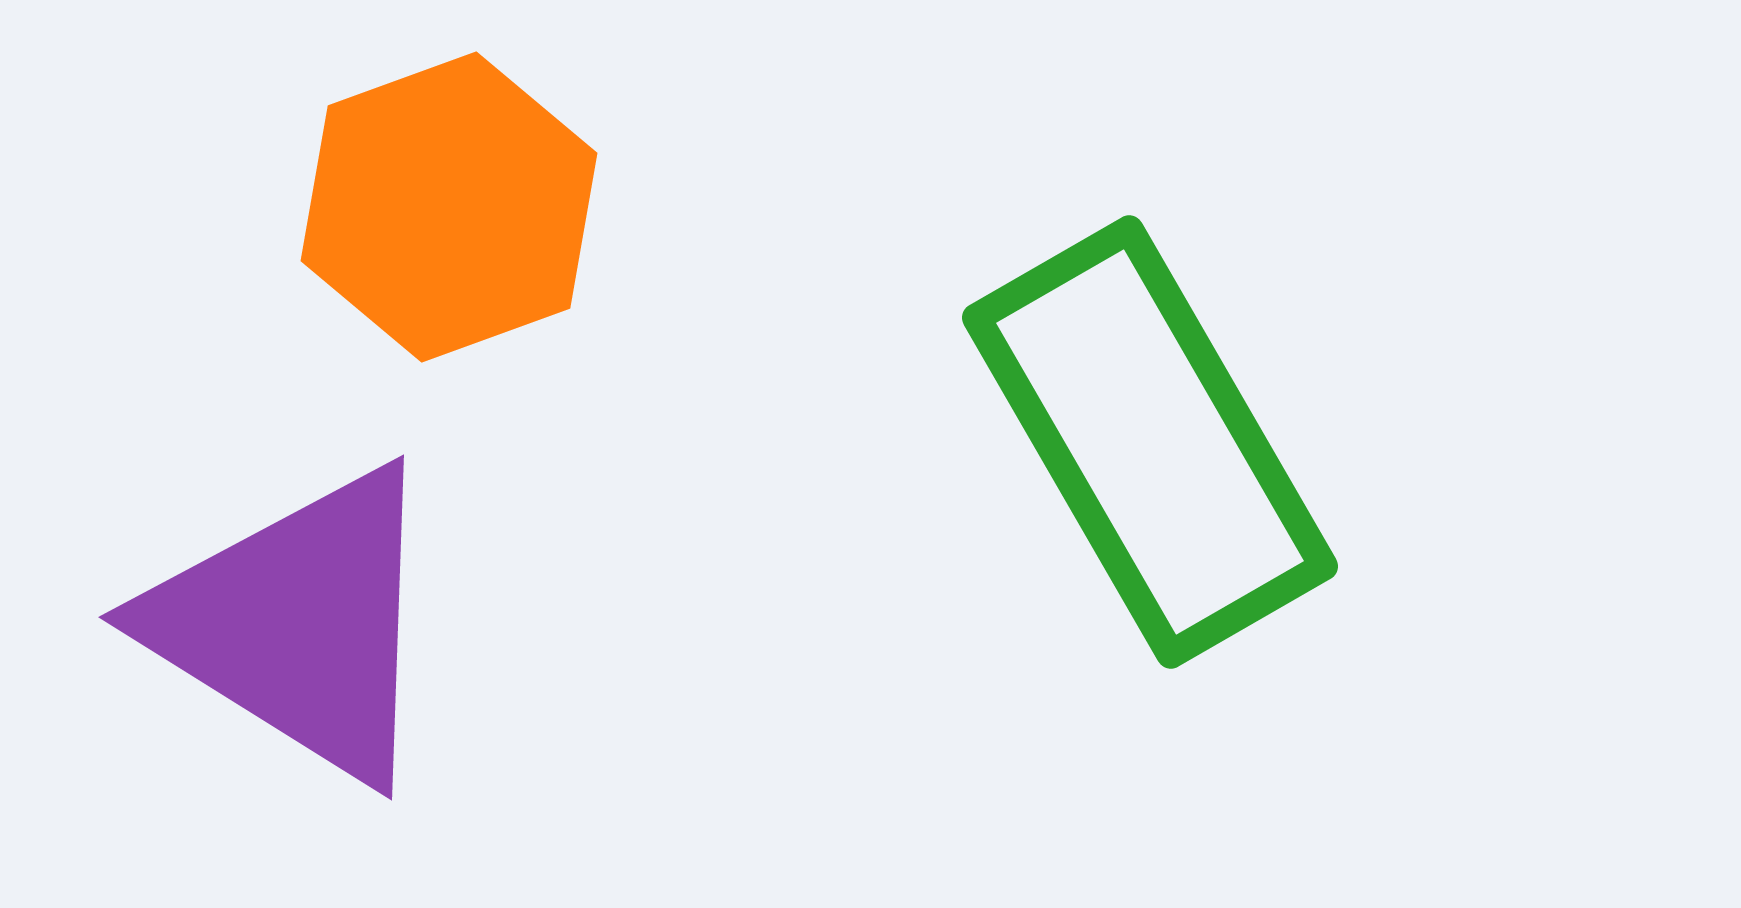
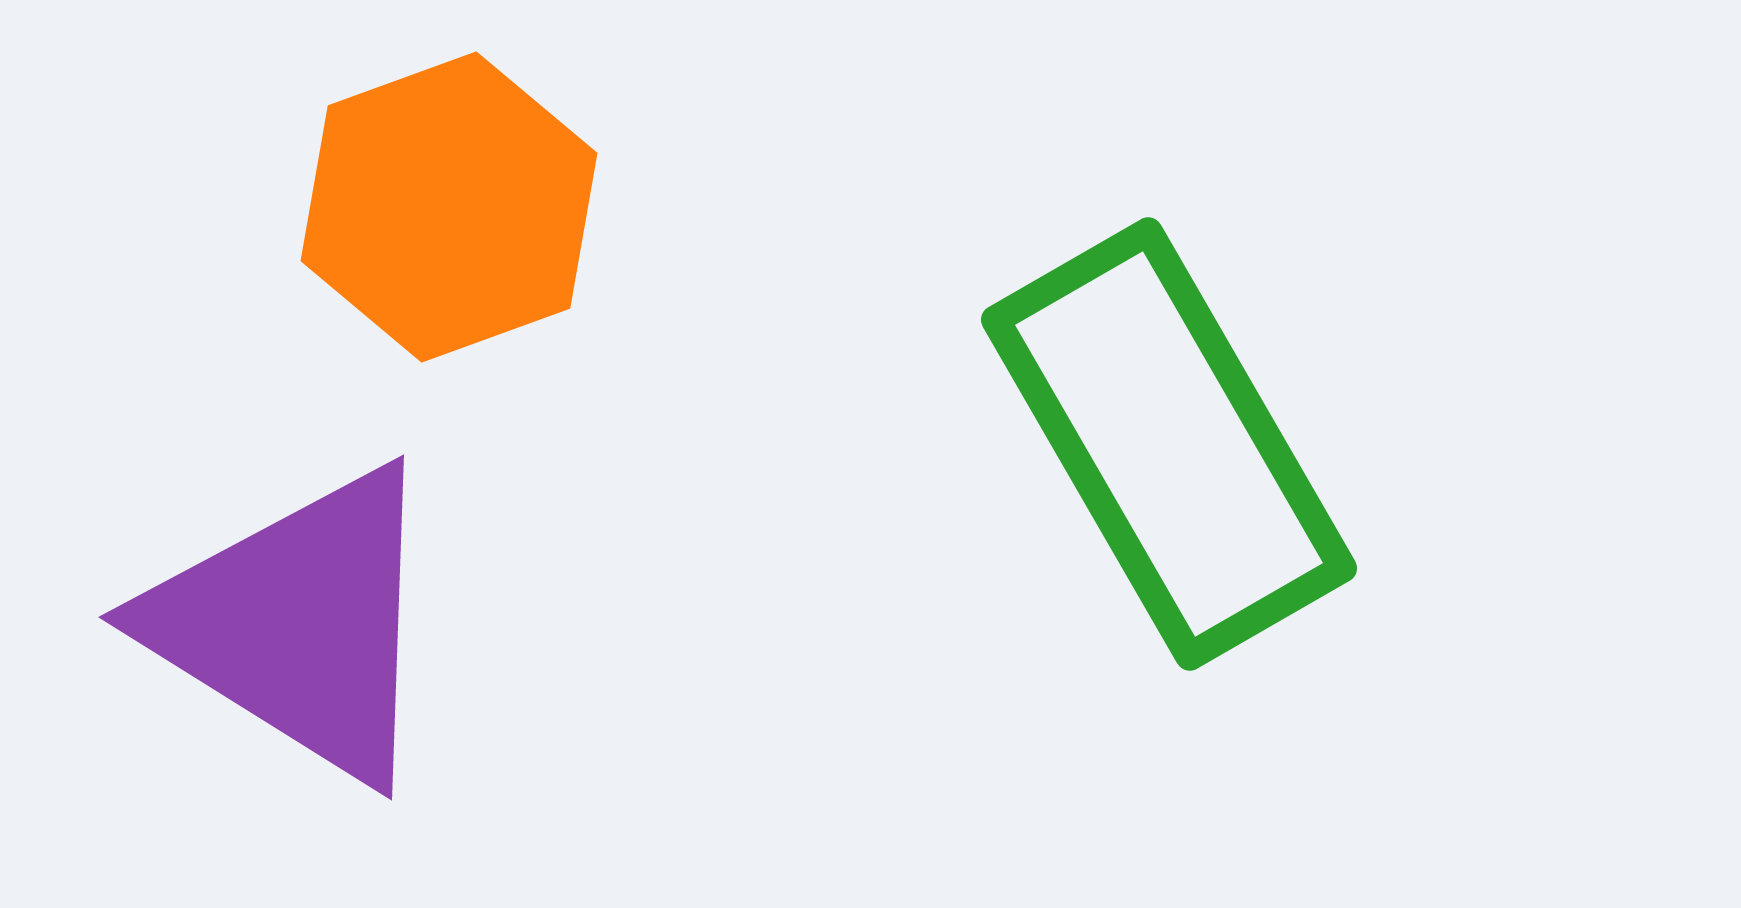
green rectangle: moved 19 px right, 2 px down
